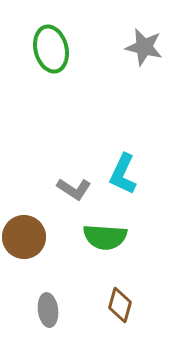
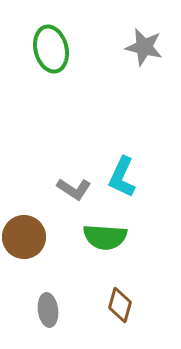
cyan L-shape: moved 1 px left, 3 px down
